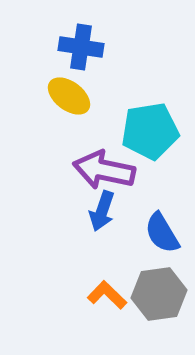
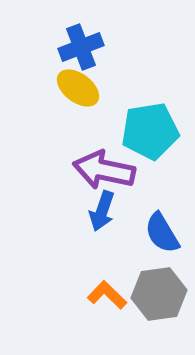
blue cross: rotated 30 degrees counterclockwise
yellow ellipse: moved 9 px right, 8 px up
